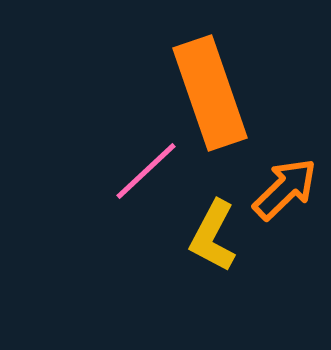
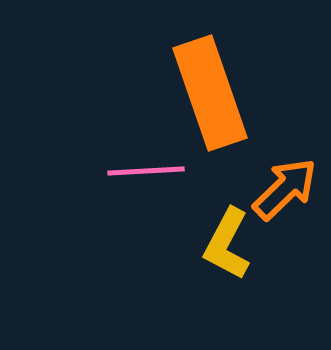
pink line: rotated 40 degrees clockwise
yellow L-shape: moved 14 px right, 8 px down
